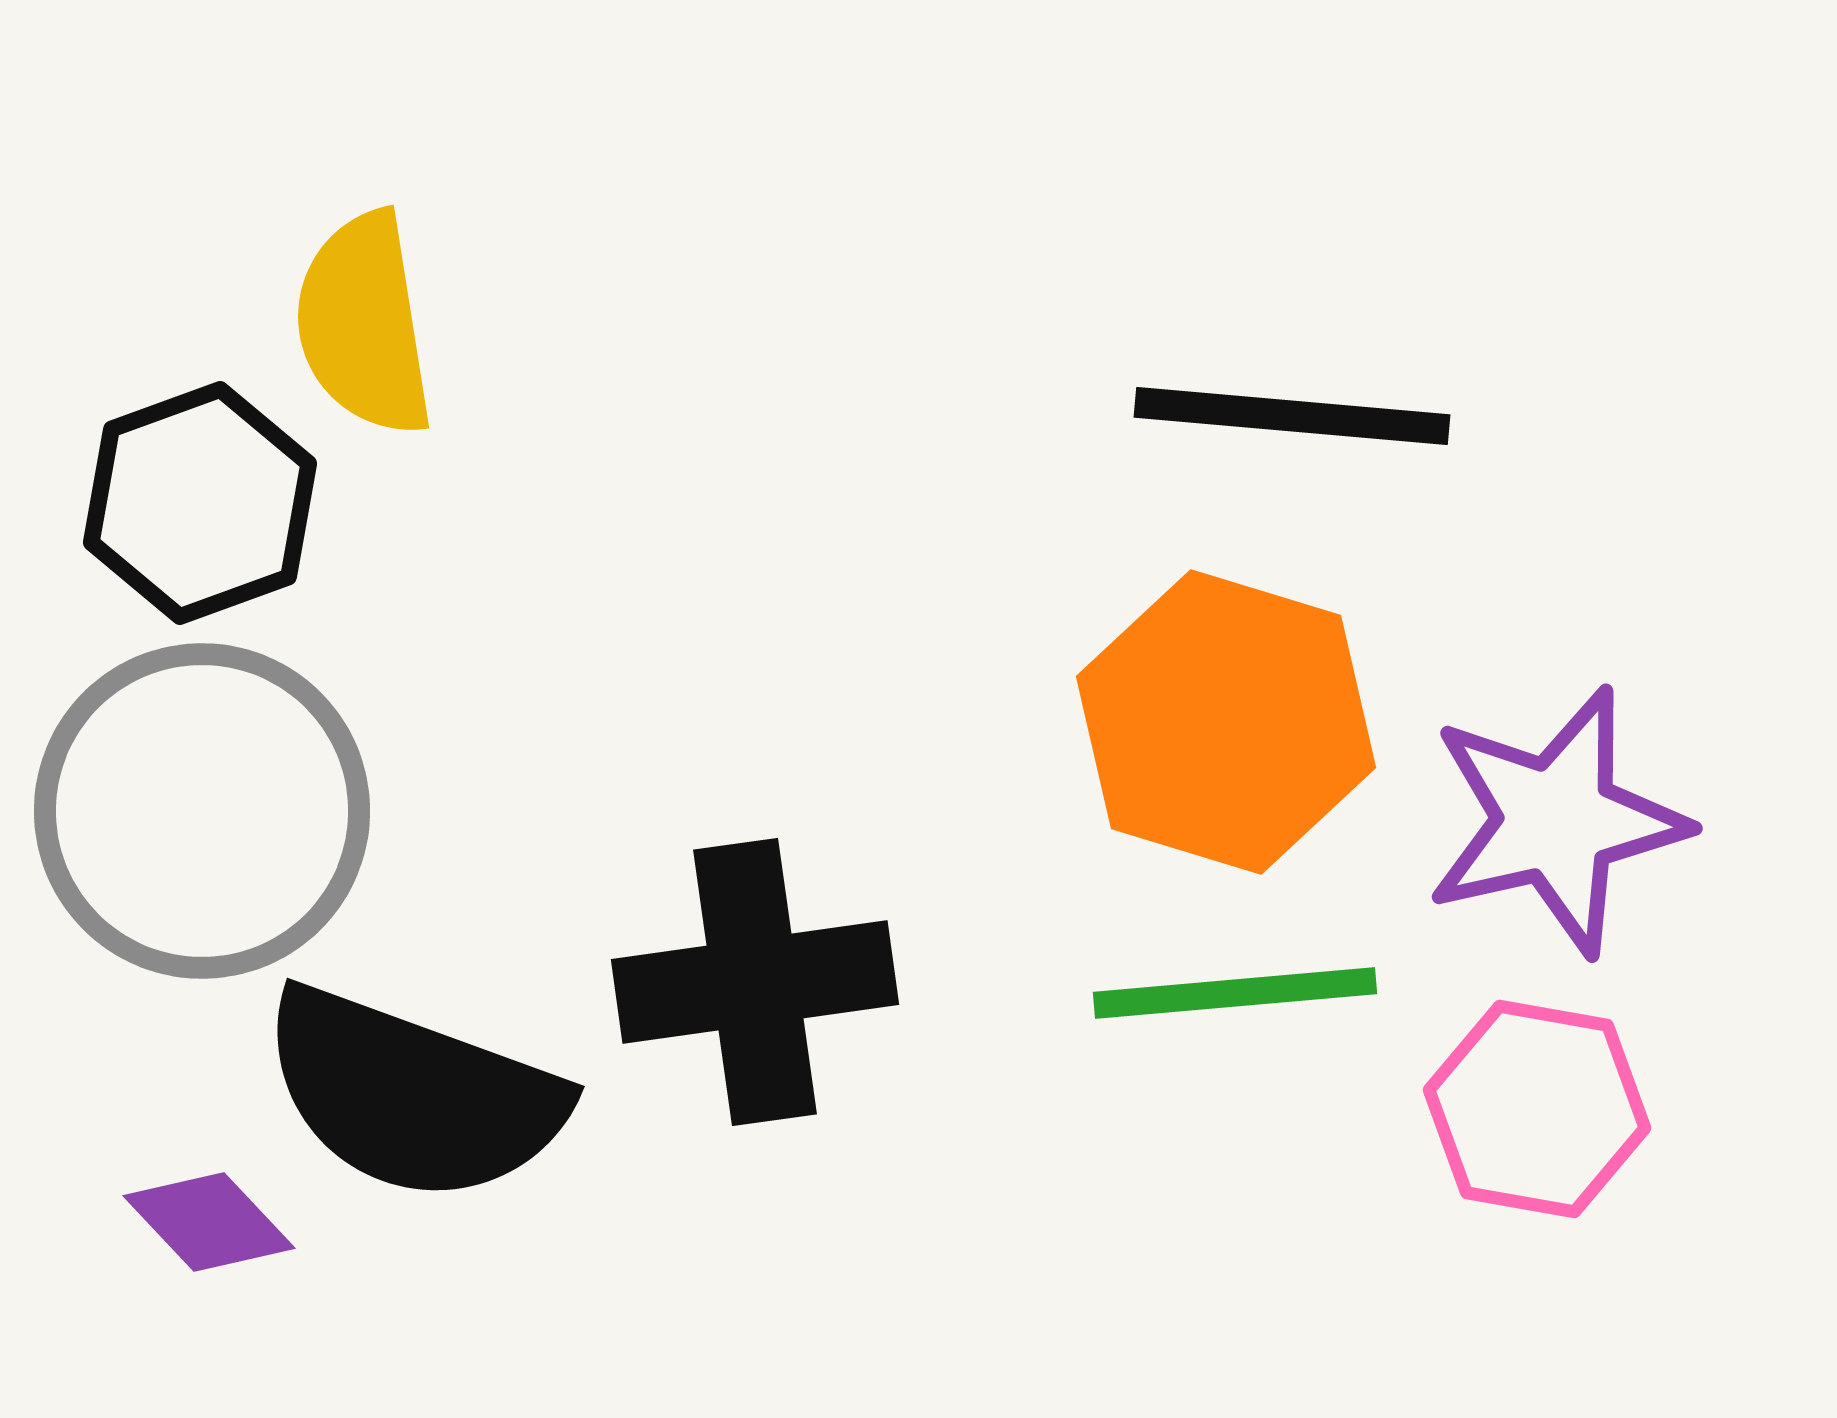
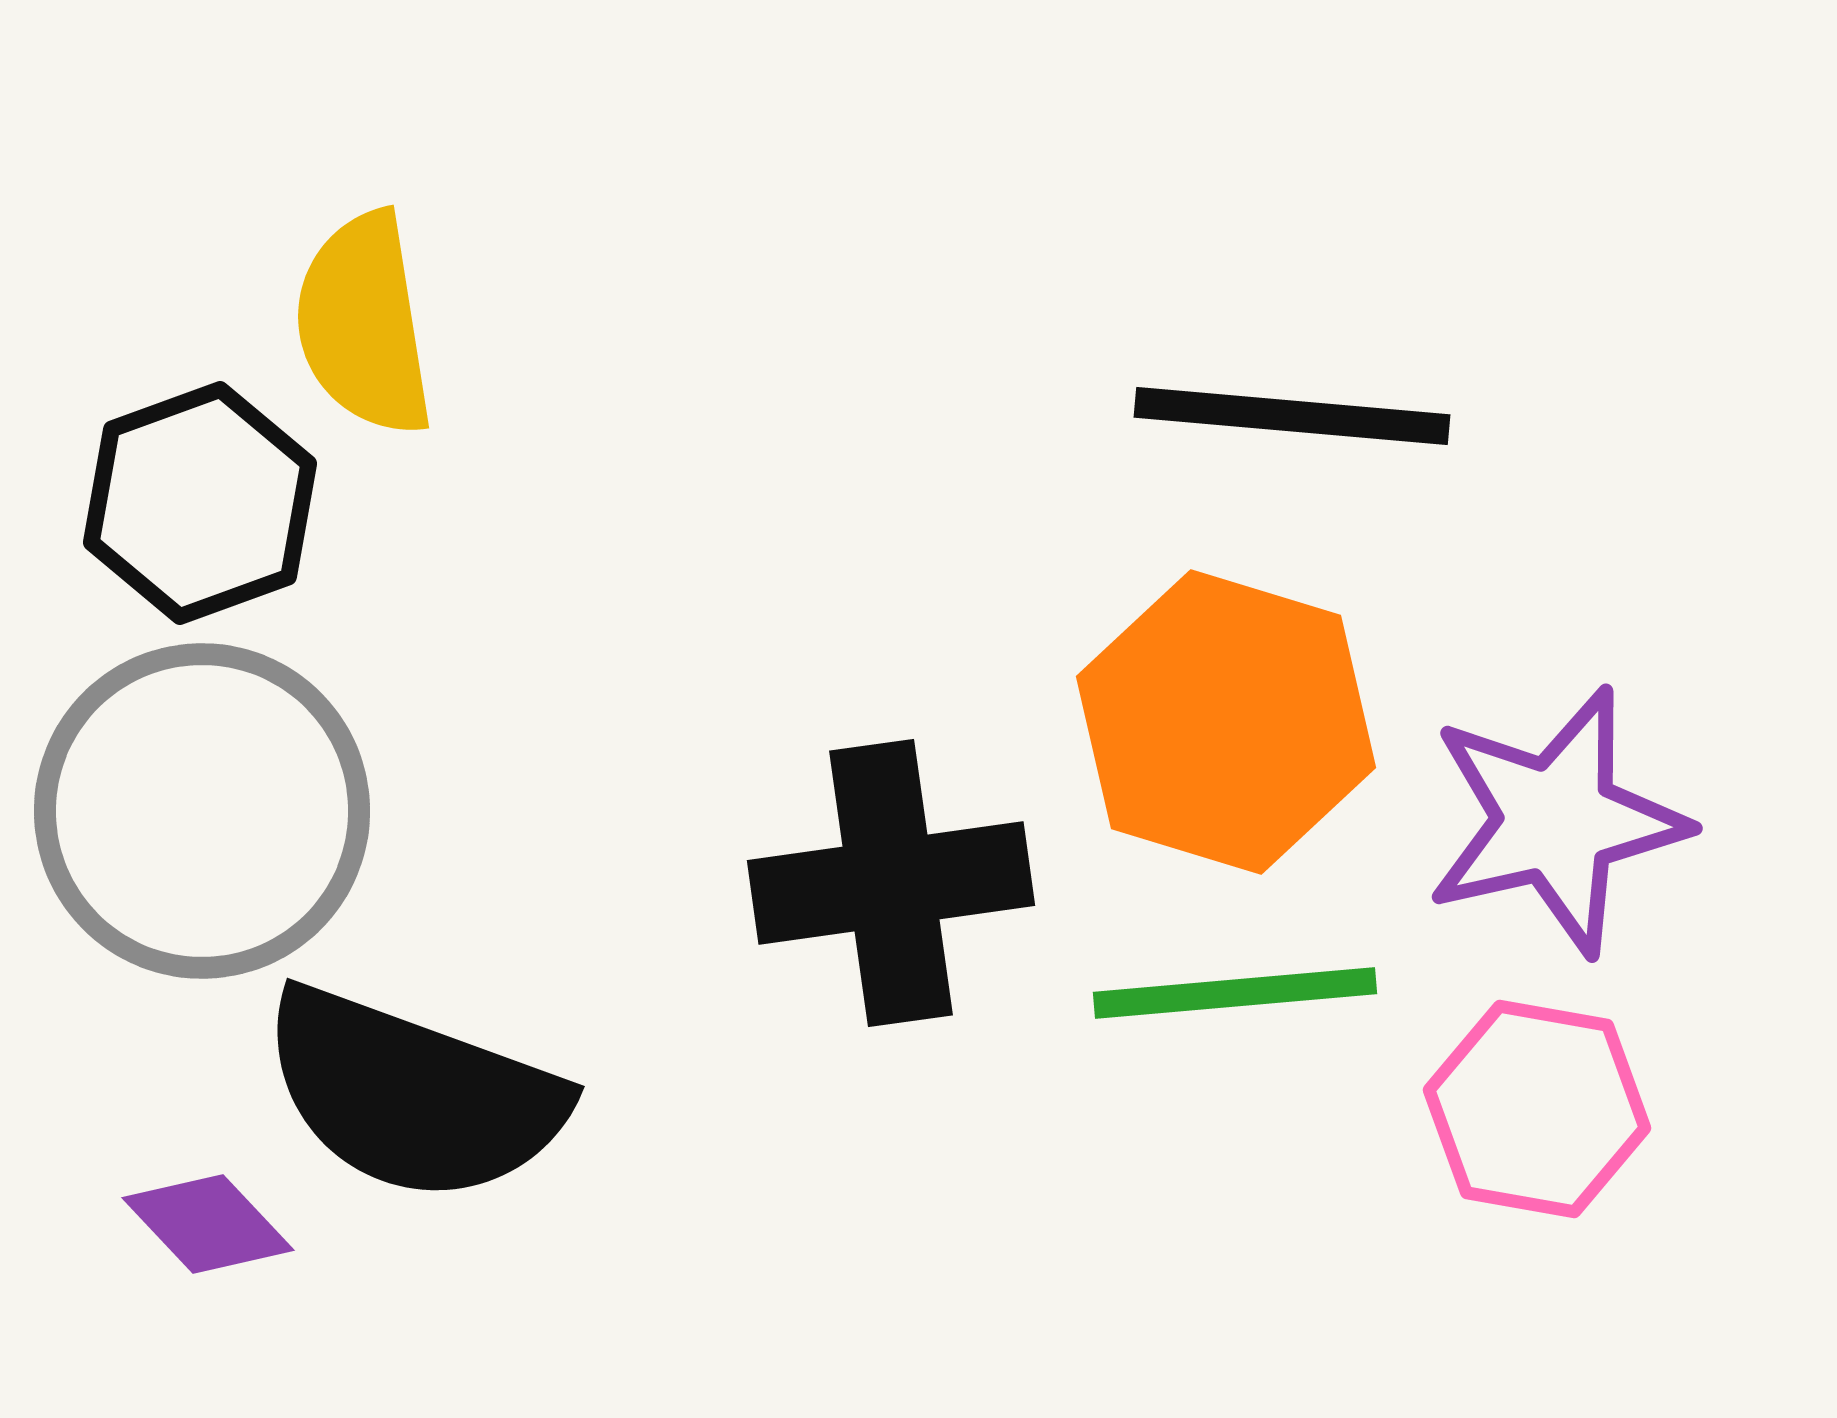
black cross: moved 136 px right, 99 px up
purple diamond: moved 1 px left, 2 px down
